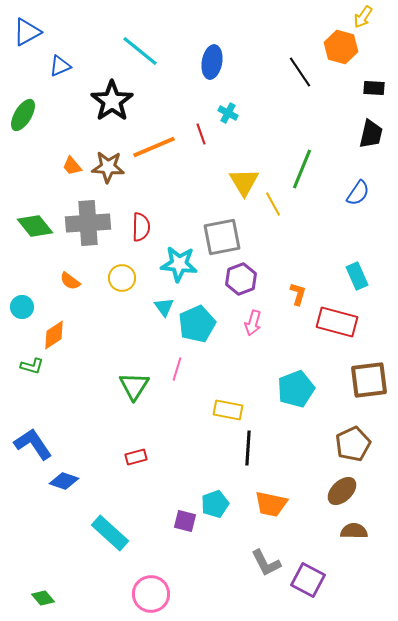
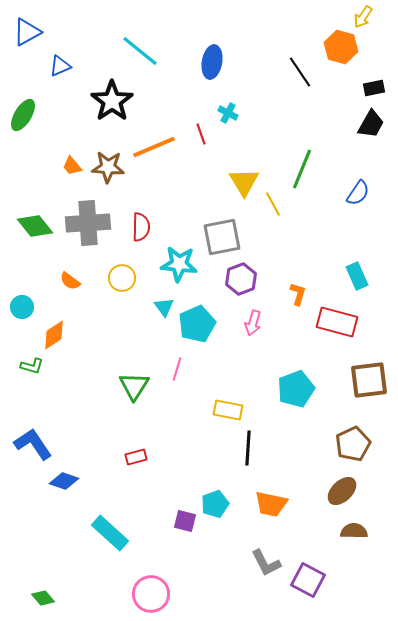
black rectangle at (374, 88): rotated 15 degrees counterclockwise
black trapezoid at (371, 134): moved 10 px up; rotated 16 degrees clockwise
